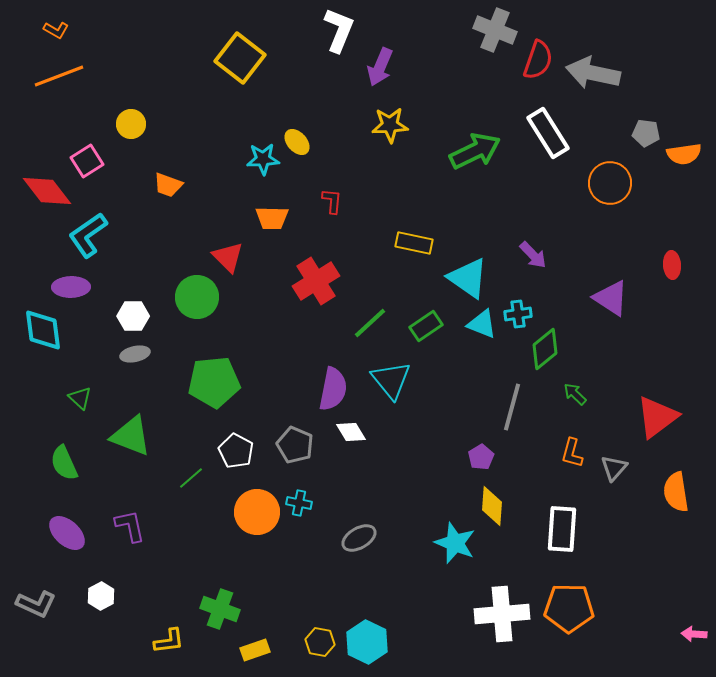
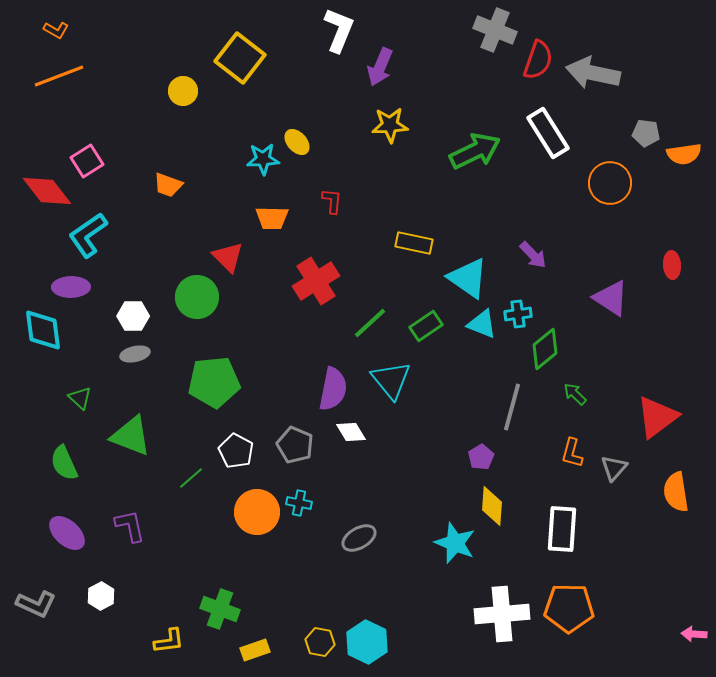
yellow circle at (131, 124): moved 52 px right, 33 px up
